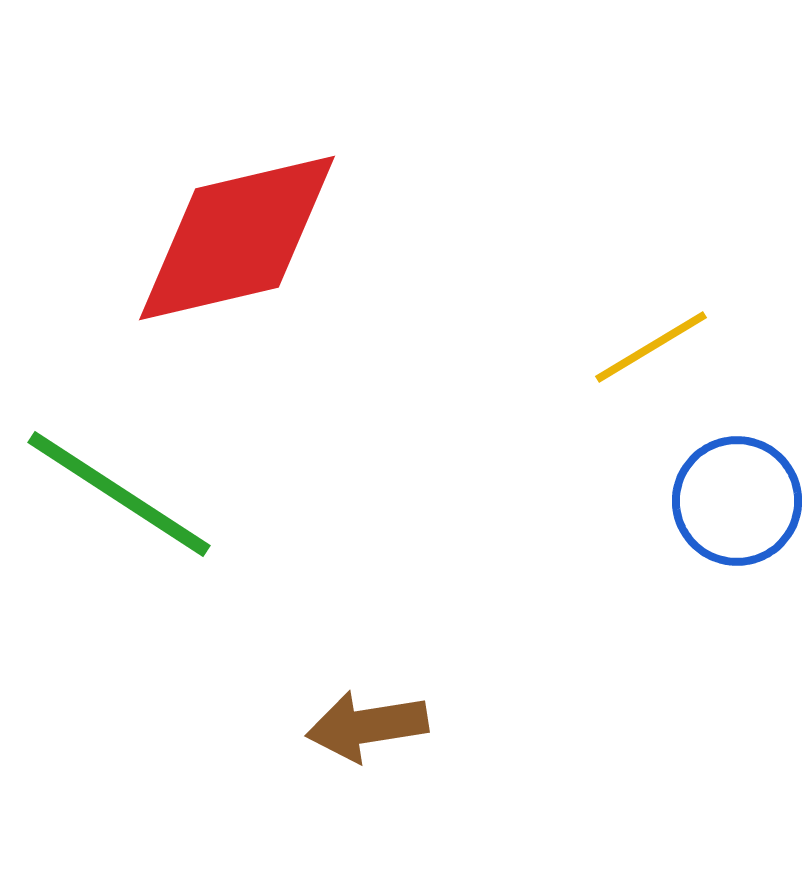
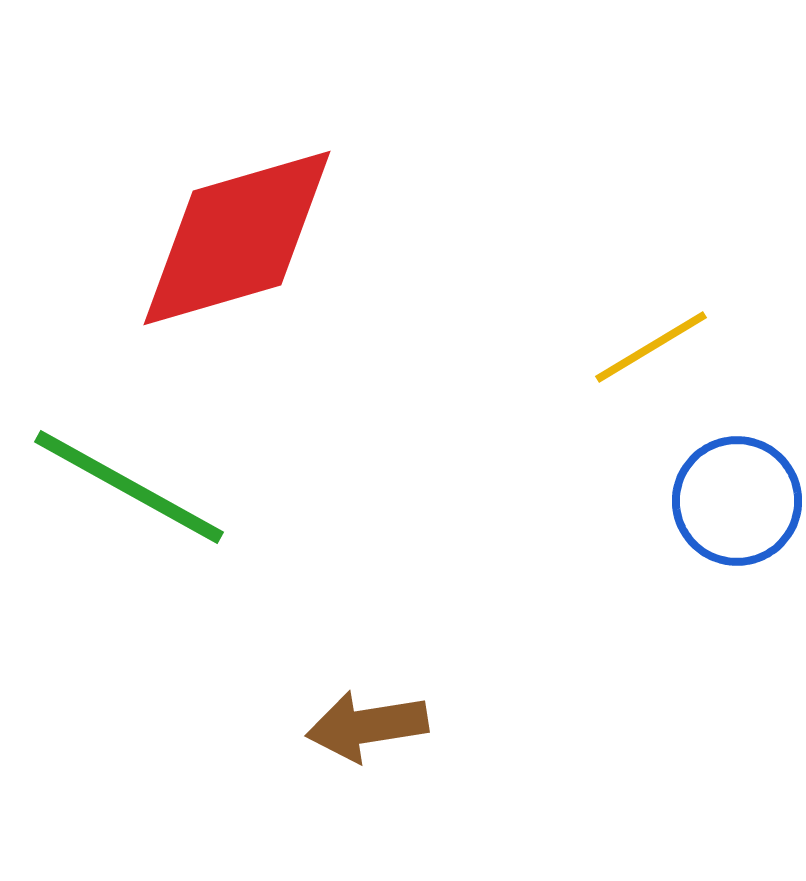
red diamond: rotated 3 degrees counterclockwise
green line: moved 10 px right, 7 px up; rotated 4 degrees counterclockwise
